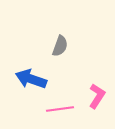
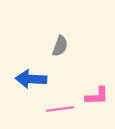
blue arrow: rotated 16 degrees counterclockwise
pink L-shape: rotated 55 degrees clockwise
